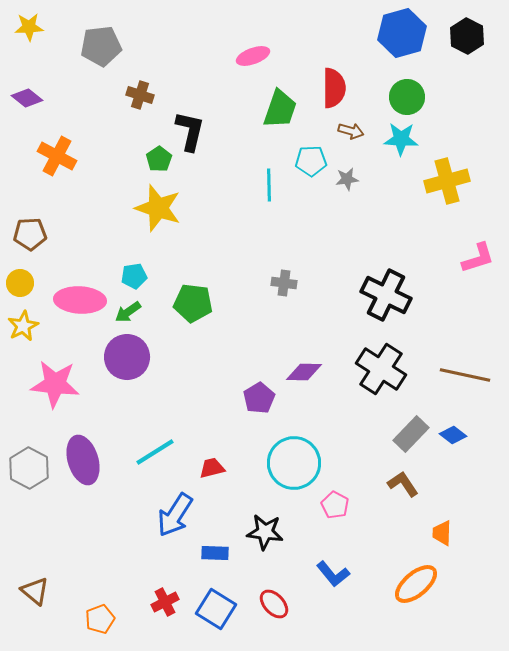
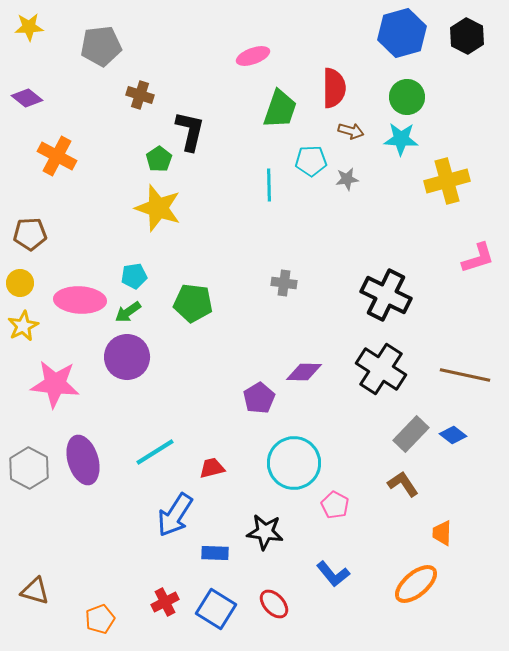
brown triangle at (35, 591): rotated 24 degrees counterclockwise
